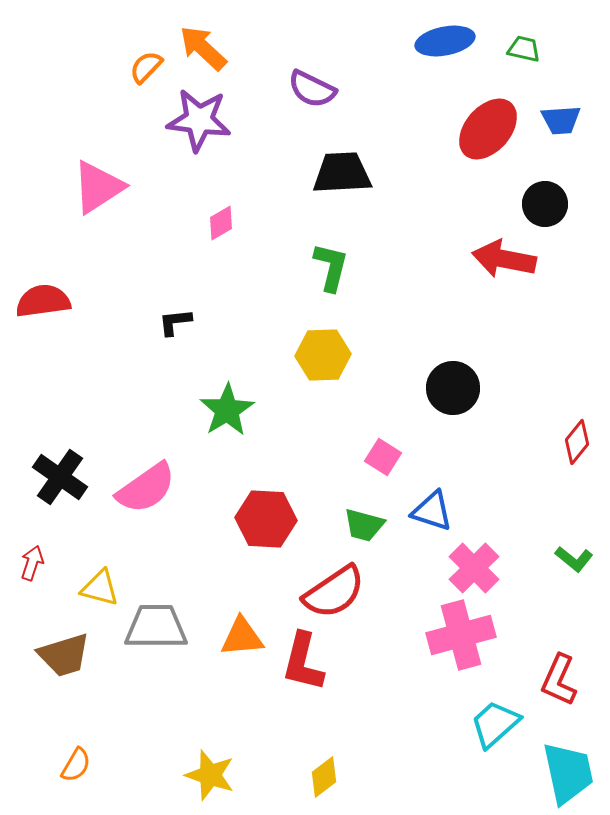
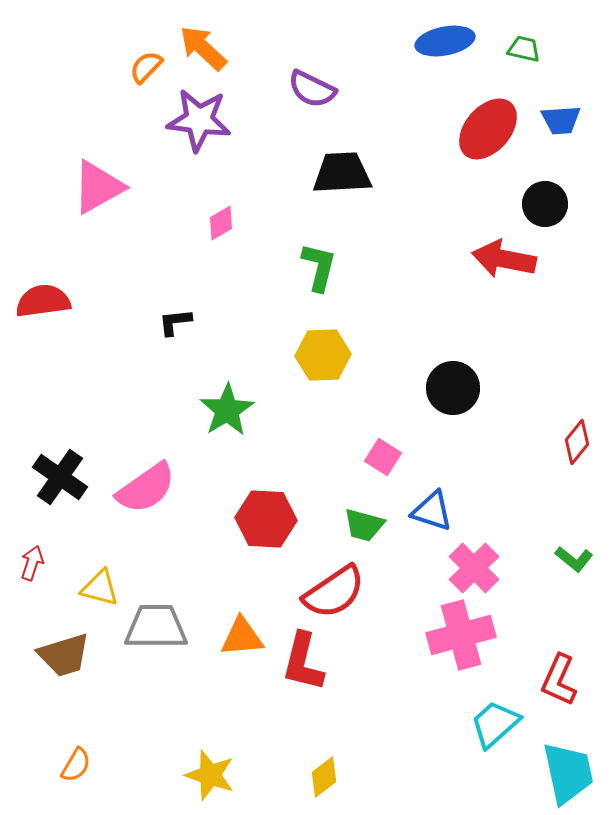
pink triangle at (98, 187): rotated 4 degrees clockwise
green L-shape at (331, 267): moved 12 px left
